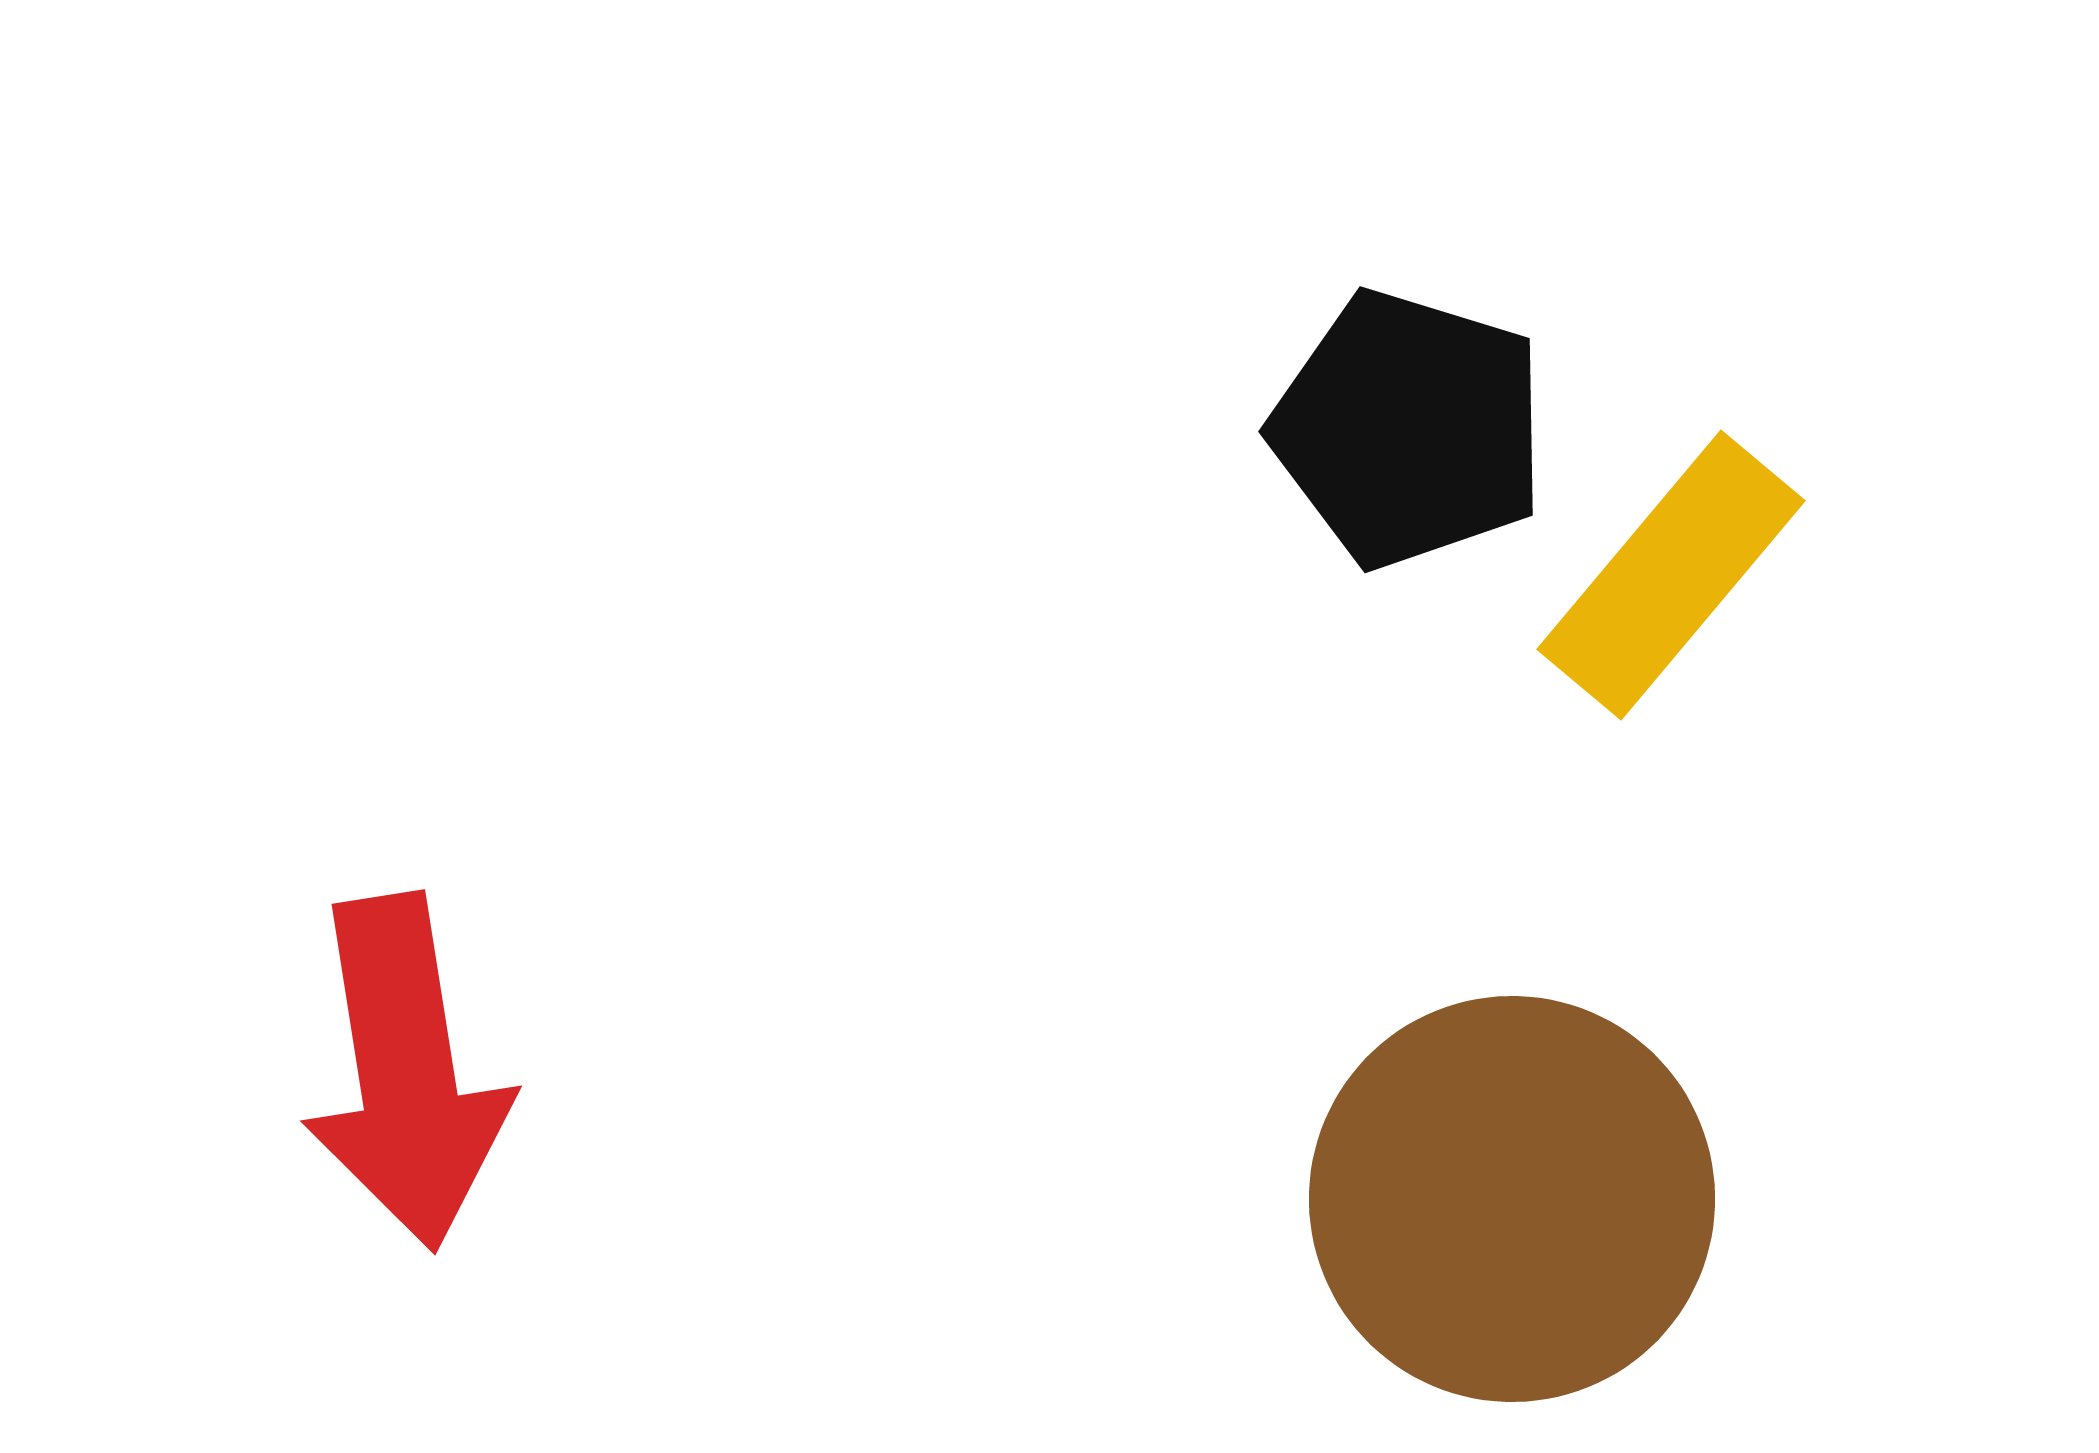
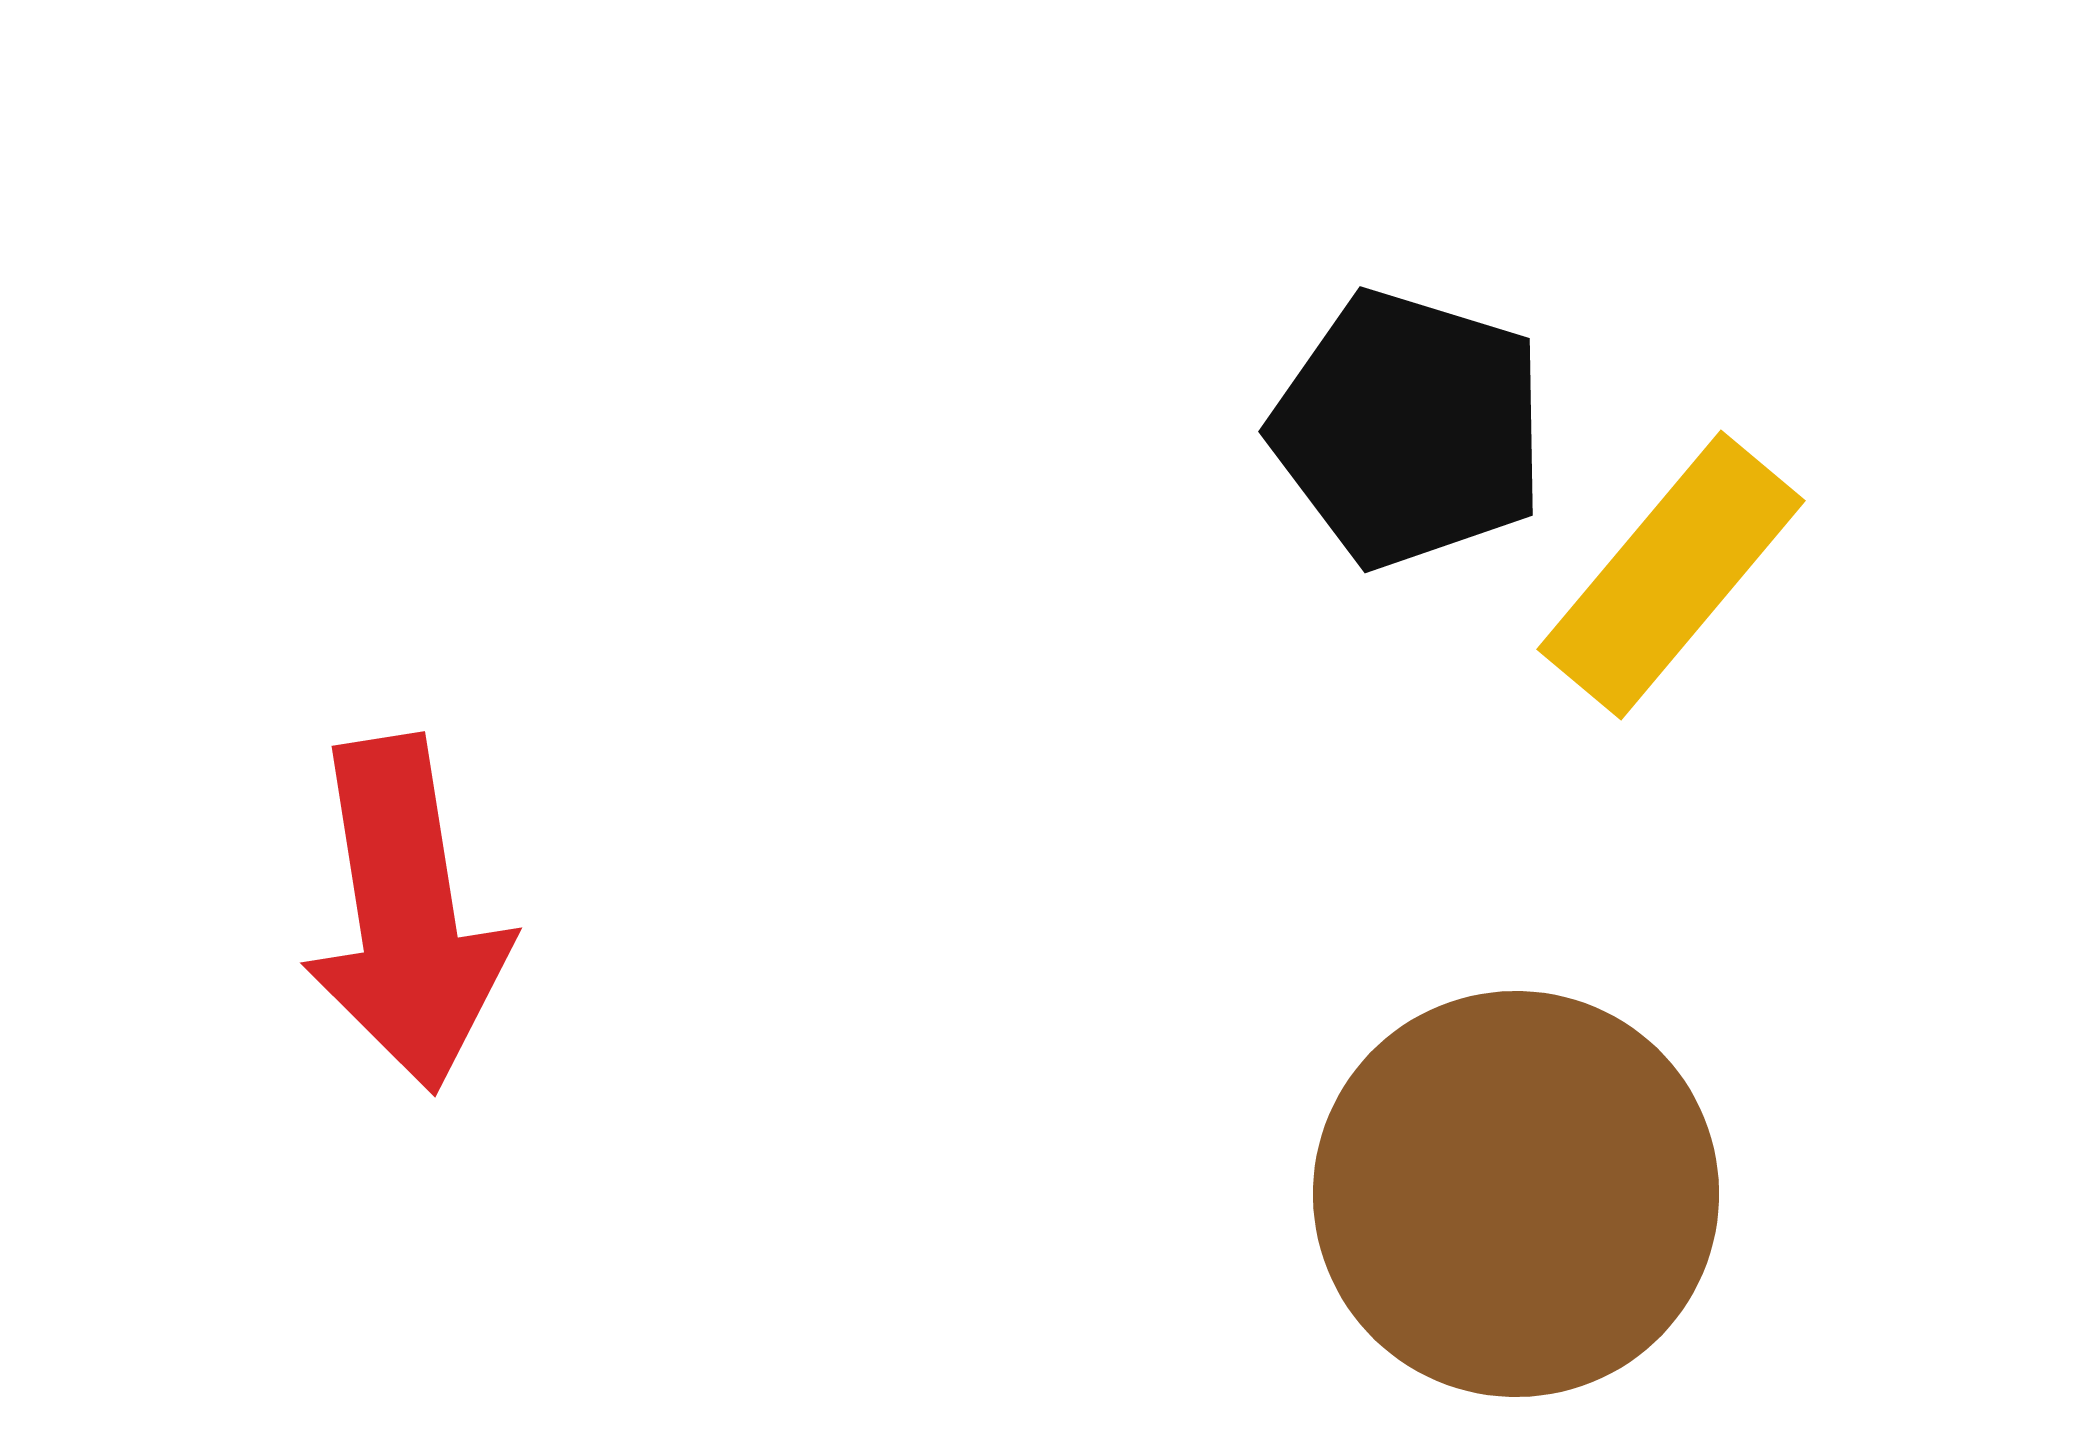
red arrow: moved 158 px up
brown circle: moved 4 px right, 5 px up
